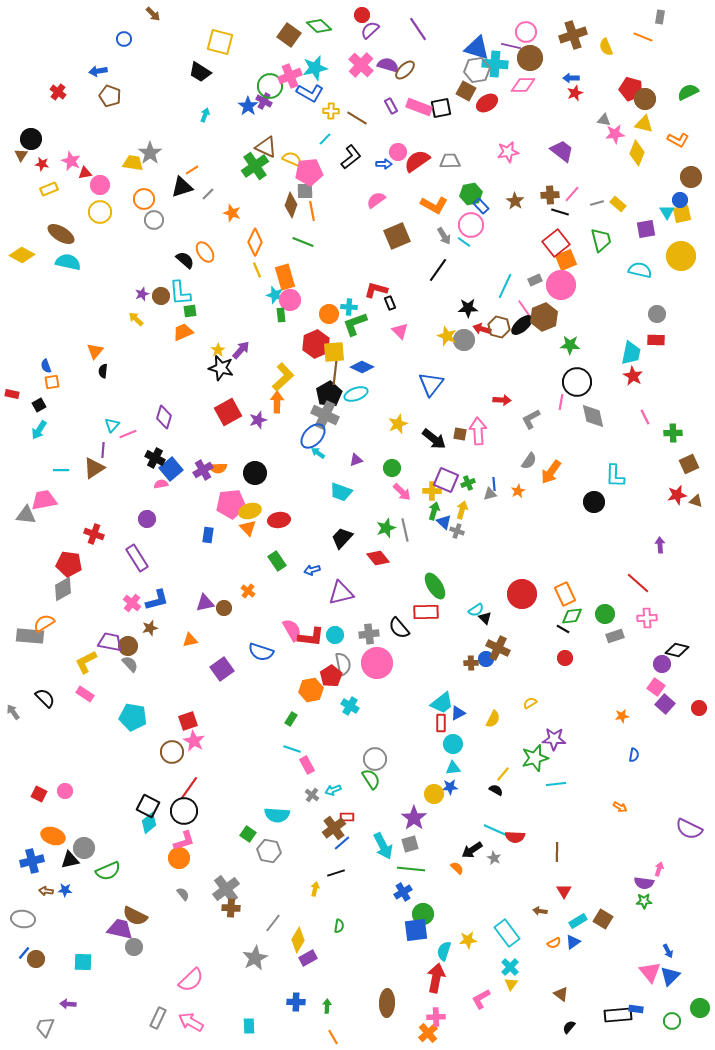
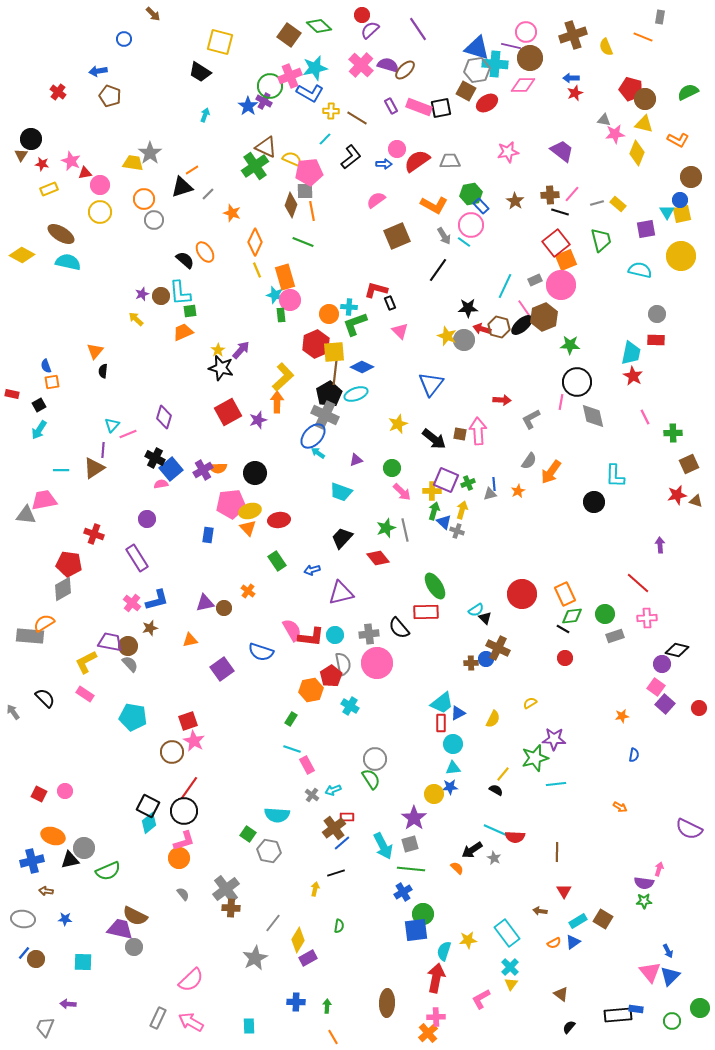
pink circle at (398, 152): moved 1 px left, 3 px up
blue star at (65, 890): moved 29 px down
